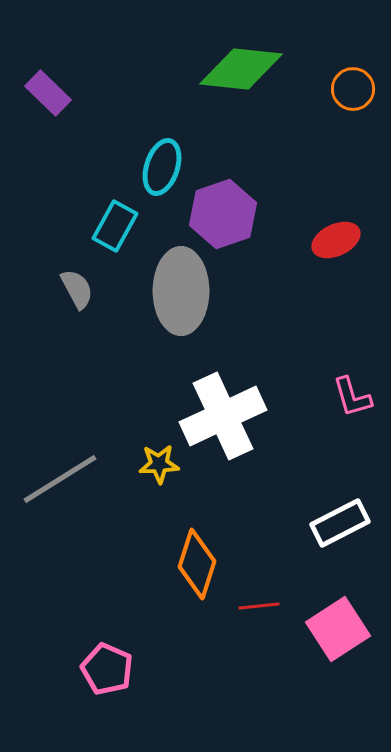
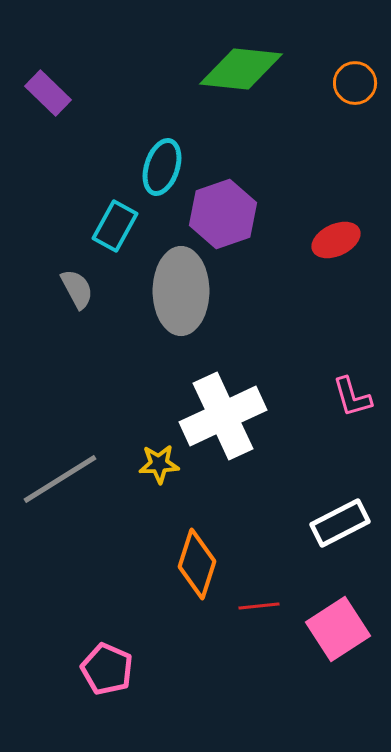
orange circle: moved 2 px right, 6 px up
